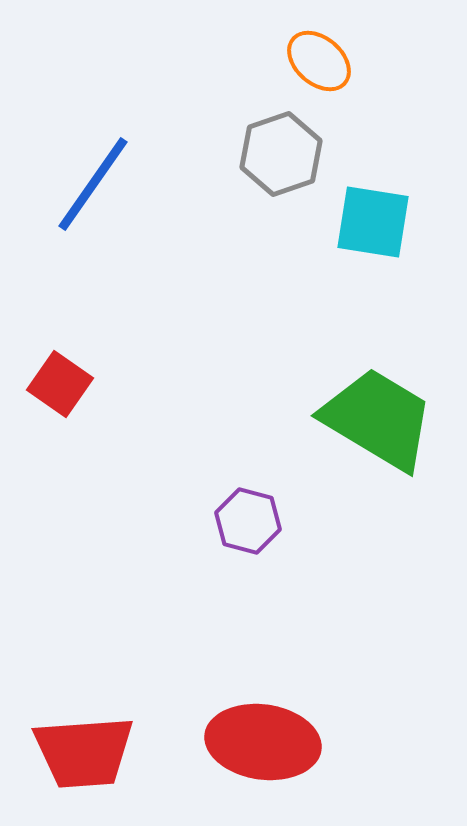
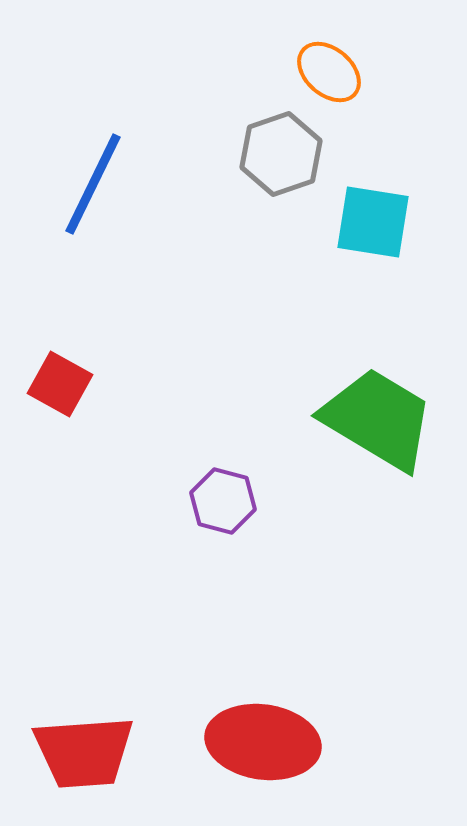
orange ellipse: moved 10 px right, 11 px down
blue line: rotated 9 degrees counterclockwise
red square: rotated 6 degrees counterclockwise
purple hexagon: moved 25 px left, 20 px up
